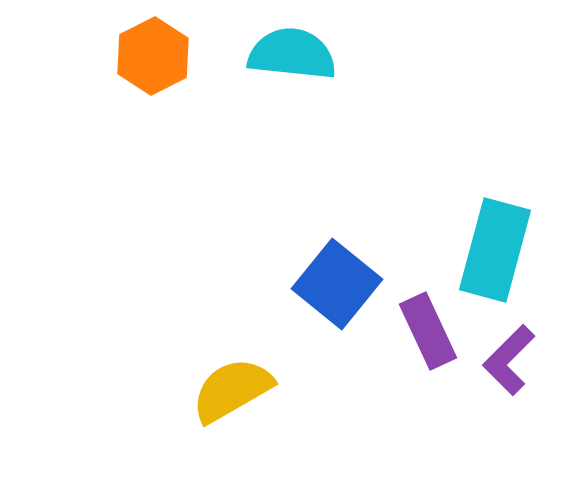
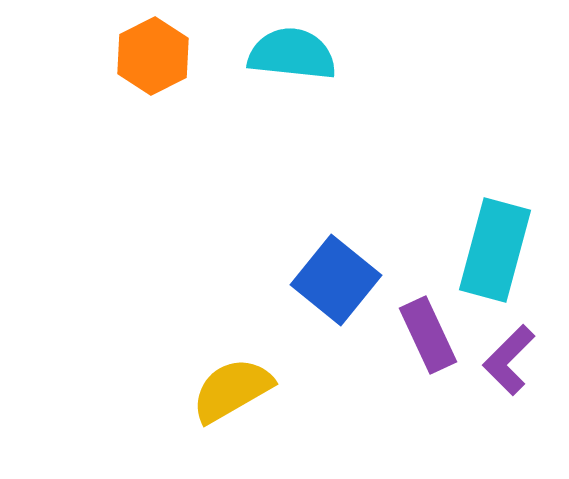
blue square: moved 1 px left, 4 px up
purple rectangle: moved 4 px down
